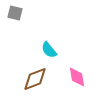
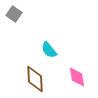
gray square: moved 1 px left, 1 px down; rotated 21 degrees clockwise
brown diamond: rotated 72 degrees counterclockwise
